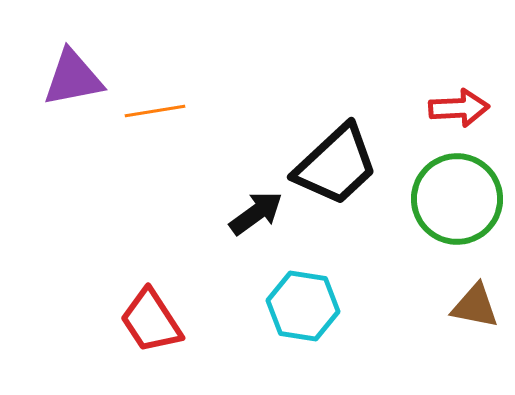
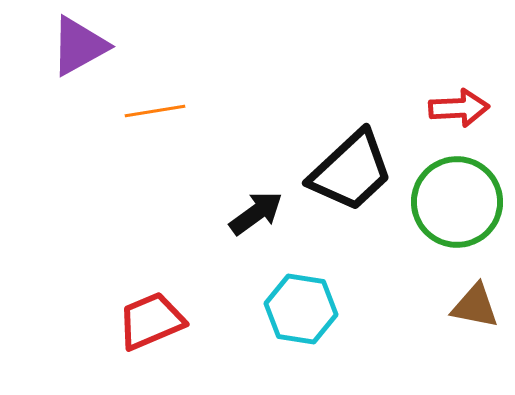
purple triangle: moved 6 px right, 32 px up; rotated 18 degrees counterclockwise
black trapezoid: moved 15 px right, 6 px down
green circle: moved 3 px down
cyan hexagon: moved 2 px left, 3 px down
red trapezoid: rotated 100 degrees clockwise
